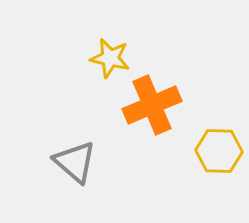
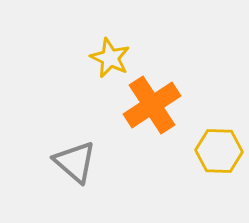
yellow star: rotated 12 degrees clockwise
orange cross: rotated 10 degrees counterclockwise
